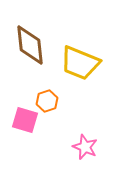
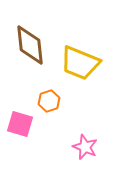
orange hexagon: moved 2 px right
pink square: moved 5 px left, 4 px down
